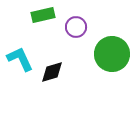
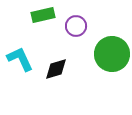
purple circle: moved 1 px up
black diamond: moved 4 px right, 3 px up
